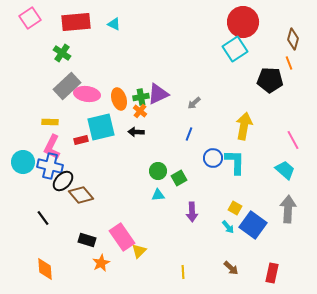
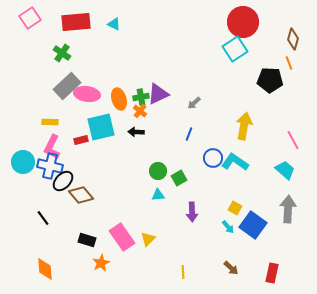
cyan L-shape at (235, 162): rotated 56 degrees counterclockwise
yellow triangle at (139, 251): moved 9 px right, 12 px up
